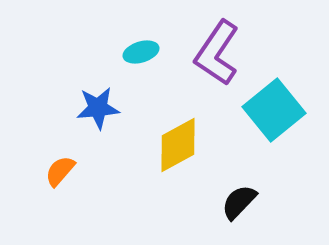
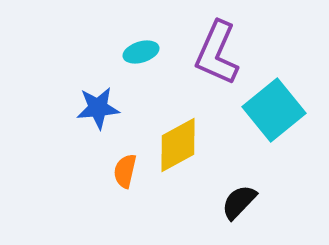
purple L-shape: rotated 10 degrees counterclockwise
orange semicircle: moved 65 px right; rotated 28 degrees counterclockwise
